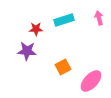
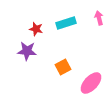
cyan rectangle: moved 2 px right, 3 px down
red star: rotated 16 degrees clockwise
pink ellipse: moved 2 px down
